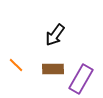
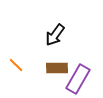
brown rectangle: moved 4 px right, 1 px up
purple rectangle: moved 3 px left
